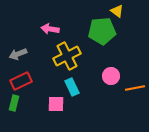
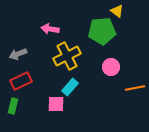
pink circle: moved 9 px up
cyan rectangle: moved 2 px left; rotated 66 degrees clockwise
green rectangle: moved 1 px left, 3 px down
